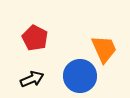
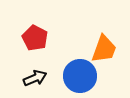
orange trapezoid: rotated 44 degrees clockwise
black arrow: moved 3 px right, 1 px up
